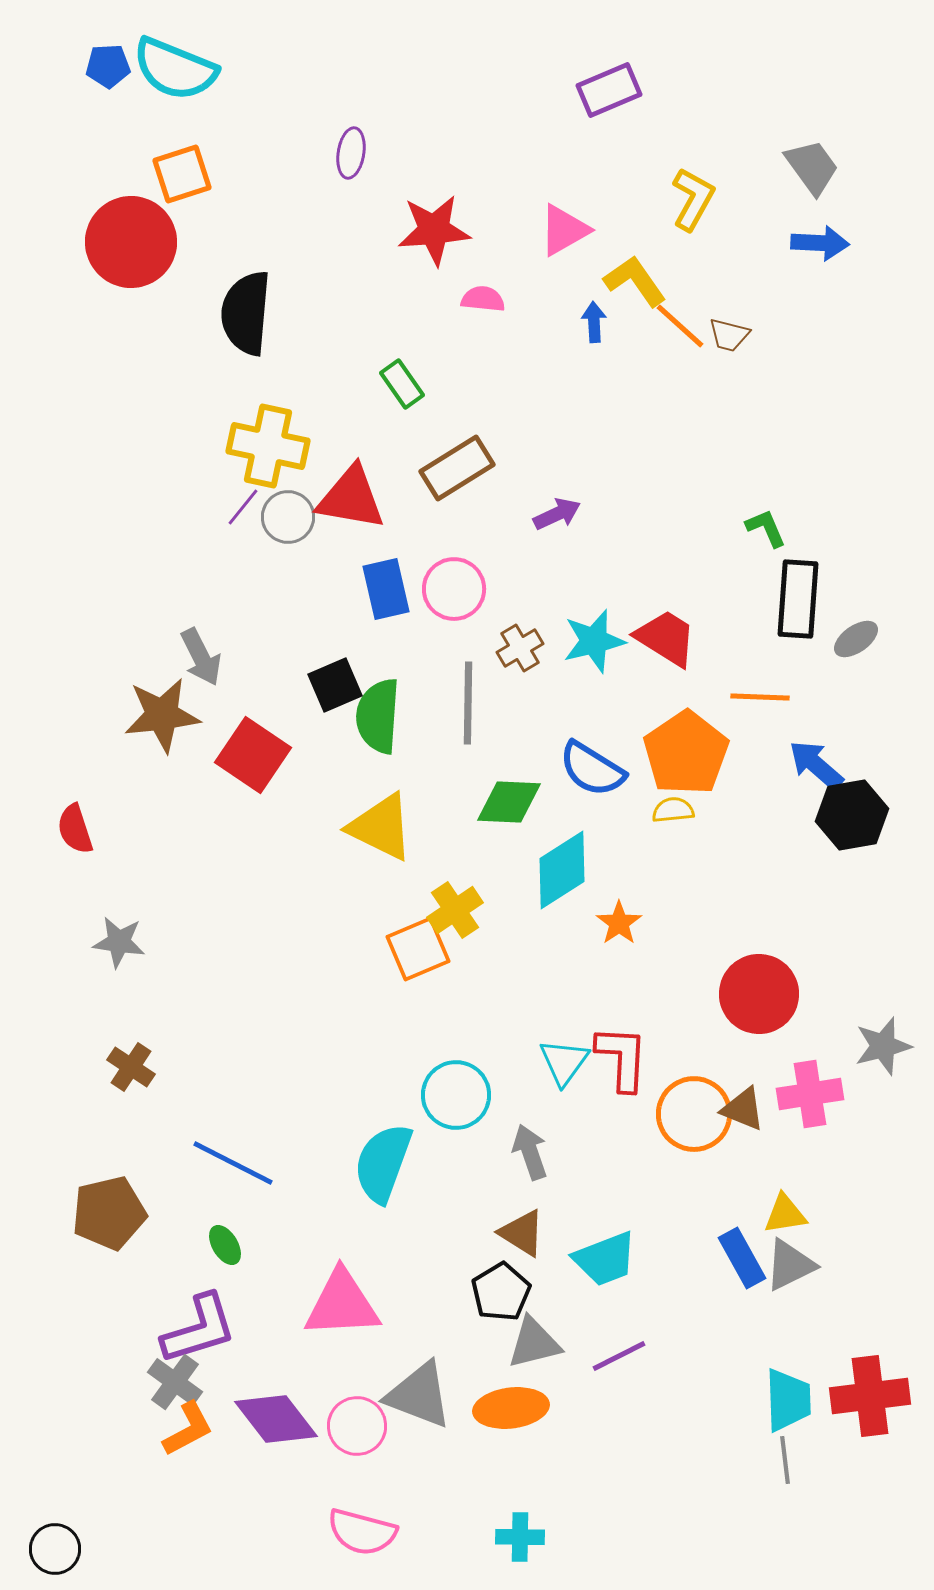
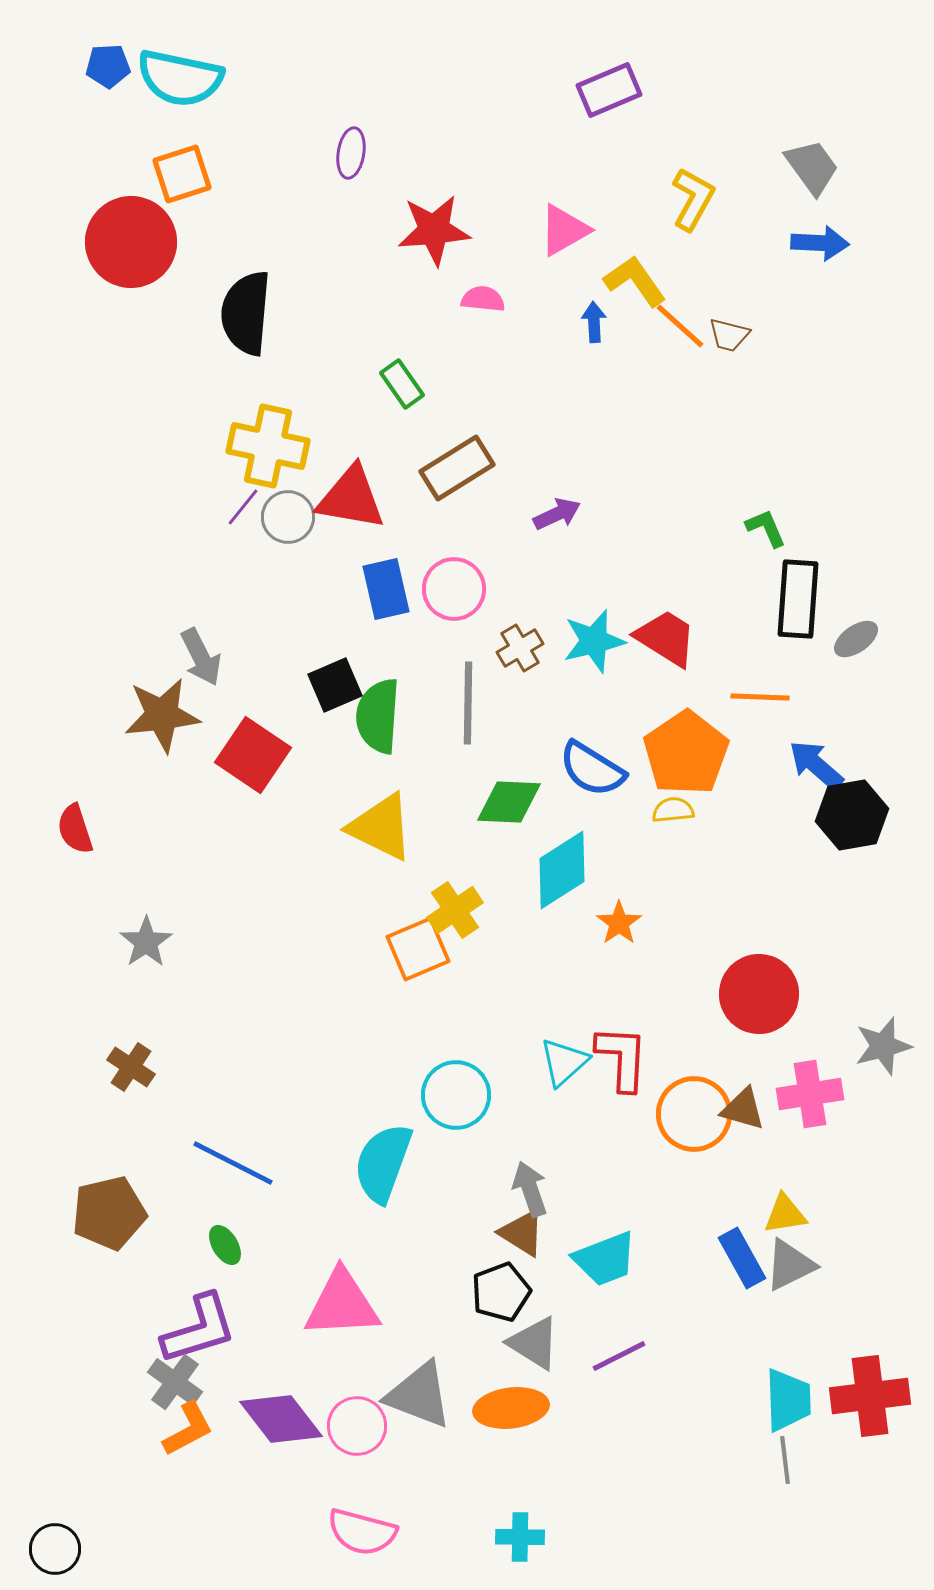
cyan semicircle at (175, 69): moved 5 px right, 9 px down; rotated 10 degrees counterclockwise
gray star at (119, 942): moved 27 px right; rotated 30 degrees clockwise
cyan triangle at (564, 1062): rotated 12 degrees clockwise
brown triangle at (743, 1109): rotated 6 degrees counterclockwise
gray arrow at (530, 1152): moved 37 px down
black pentagon at (501, 1292): rotated 10 degrees clockwise
gray triangle at (534, 1343): rotated 46 degrees clockwise
purple diamond at (276, 1419): moved 5 px right
